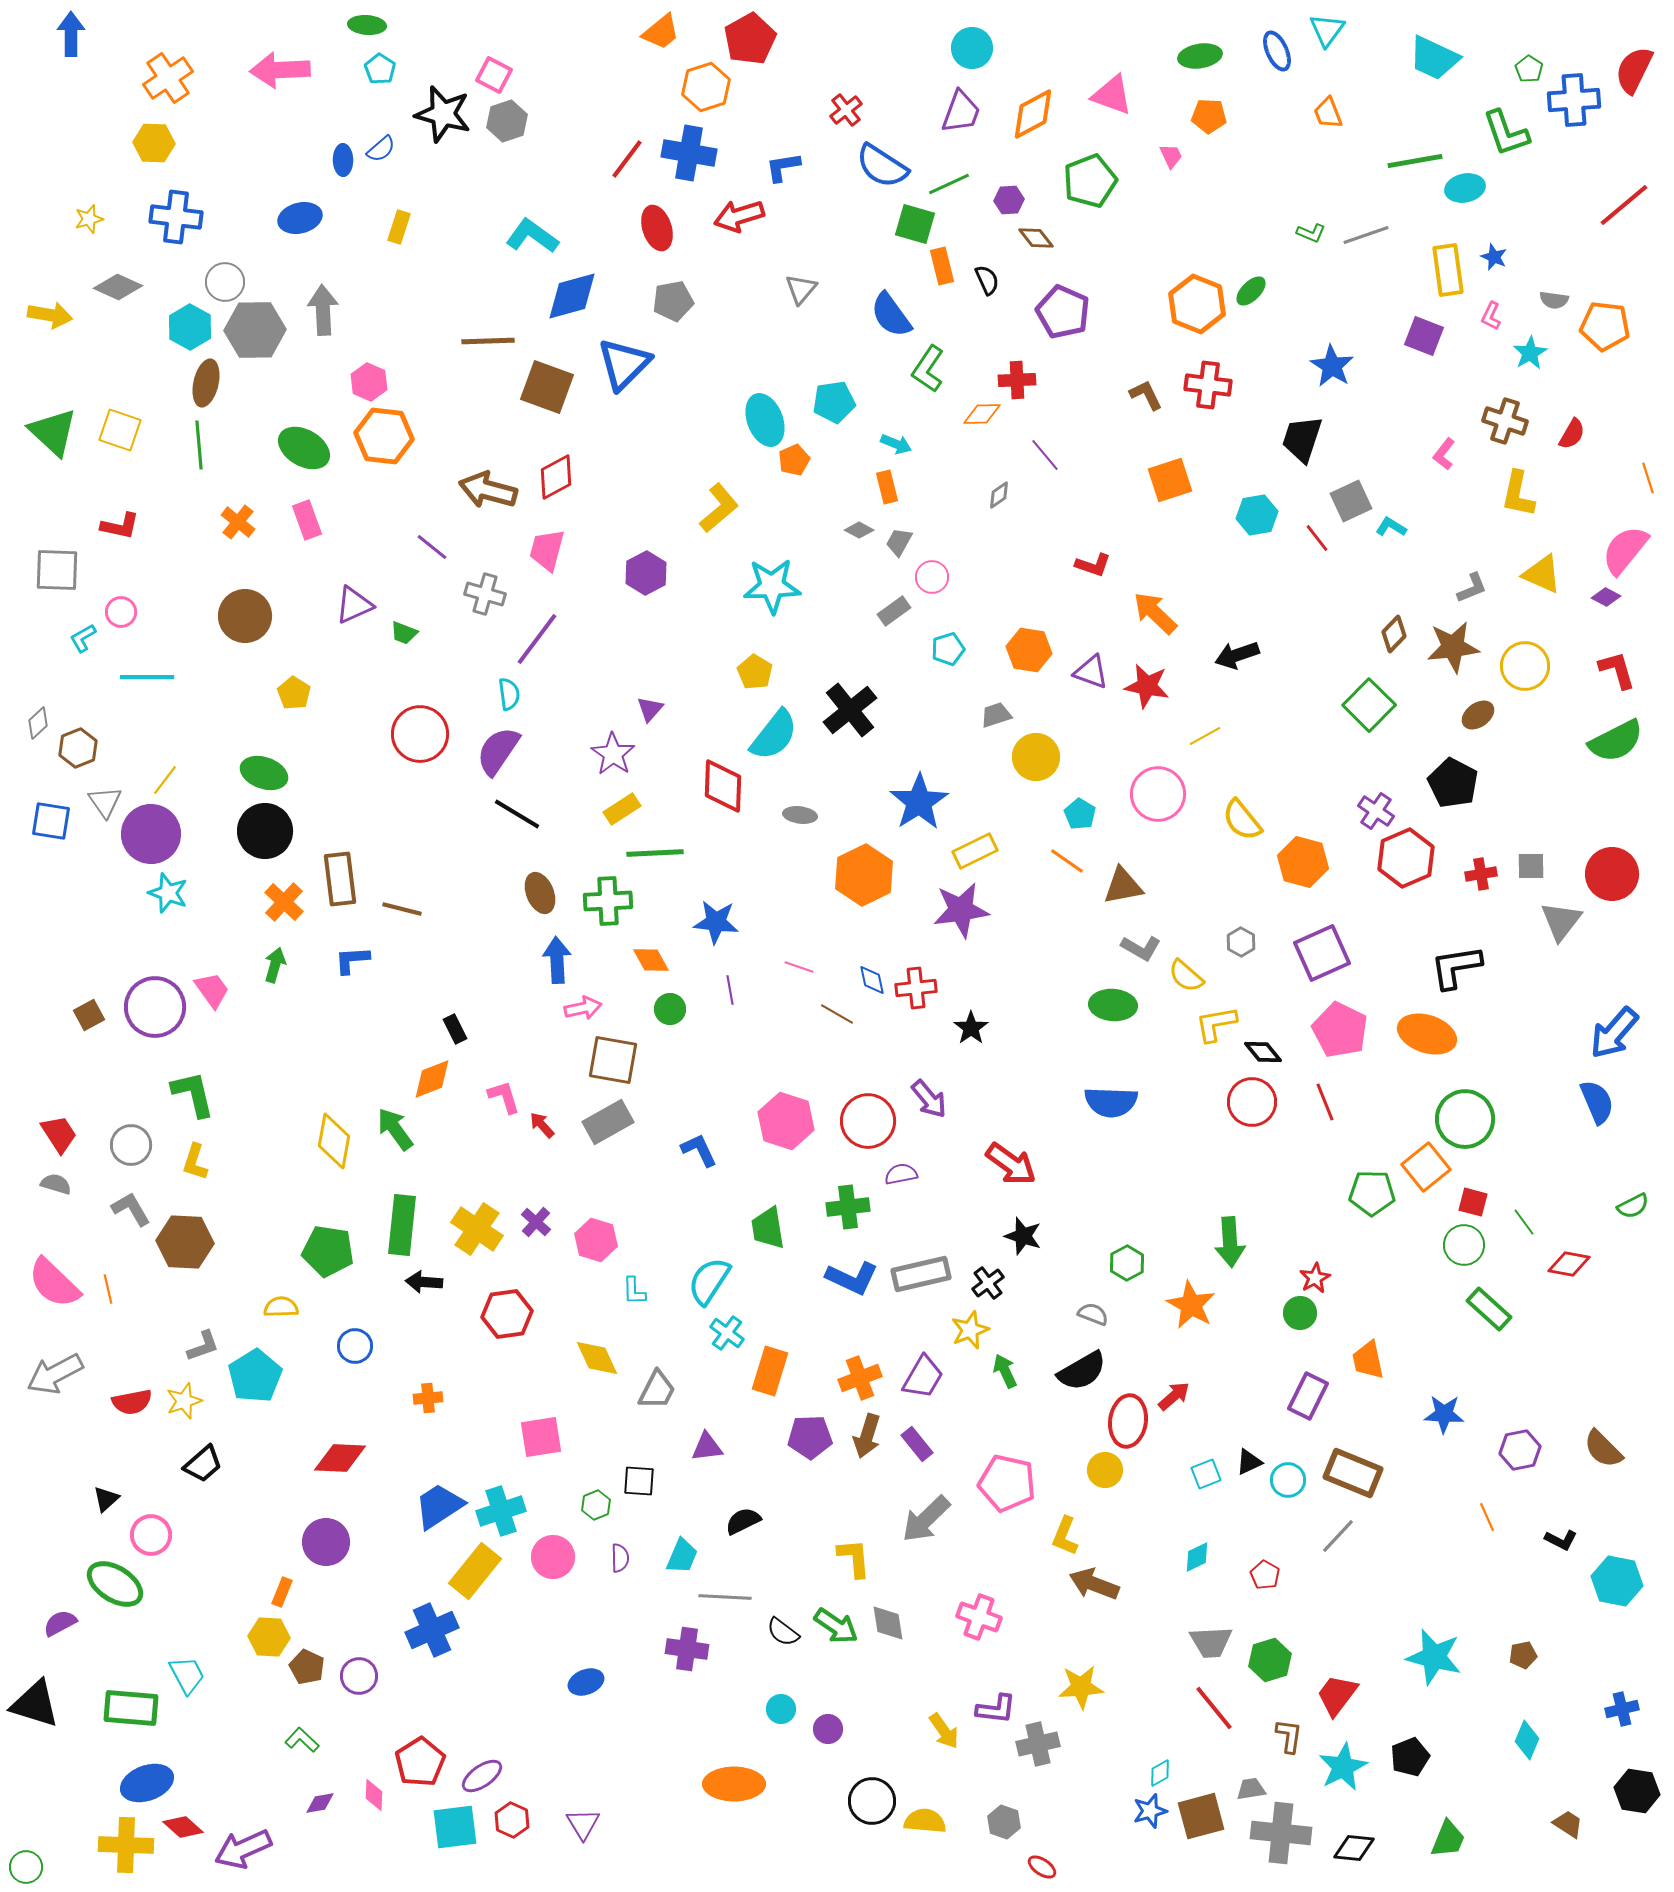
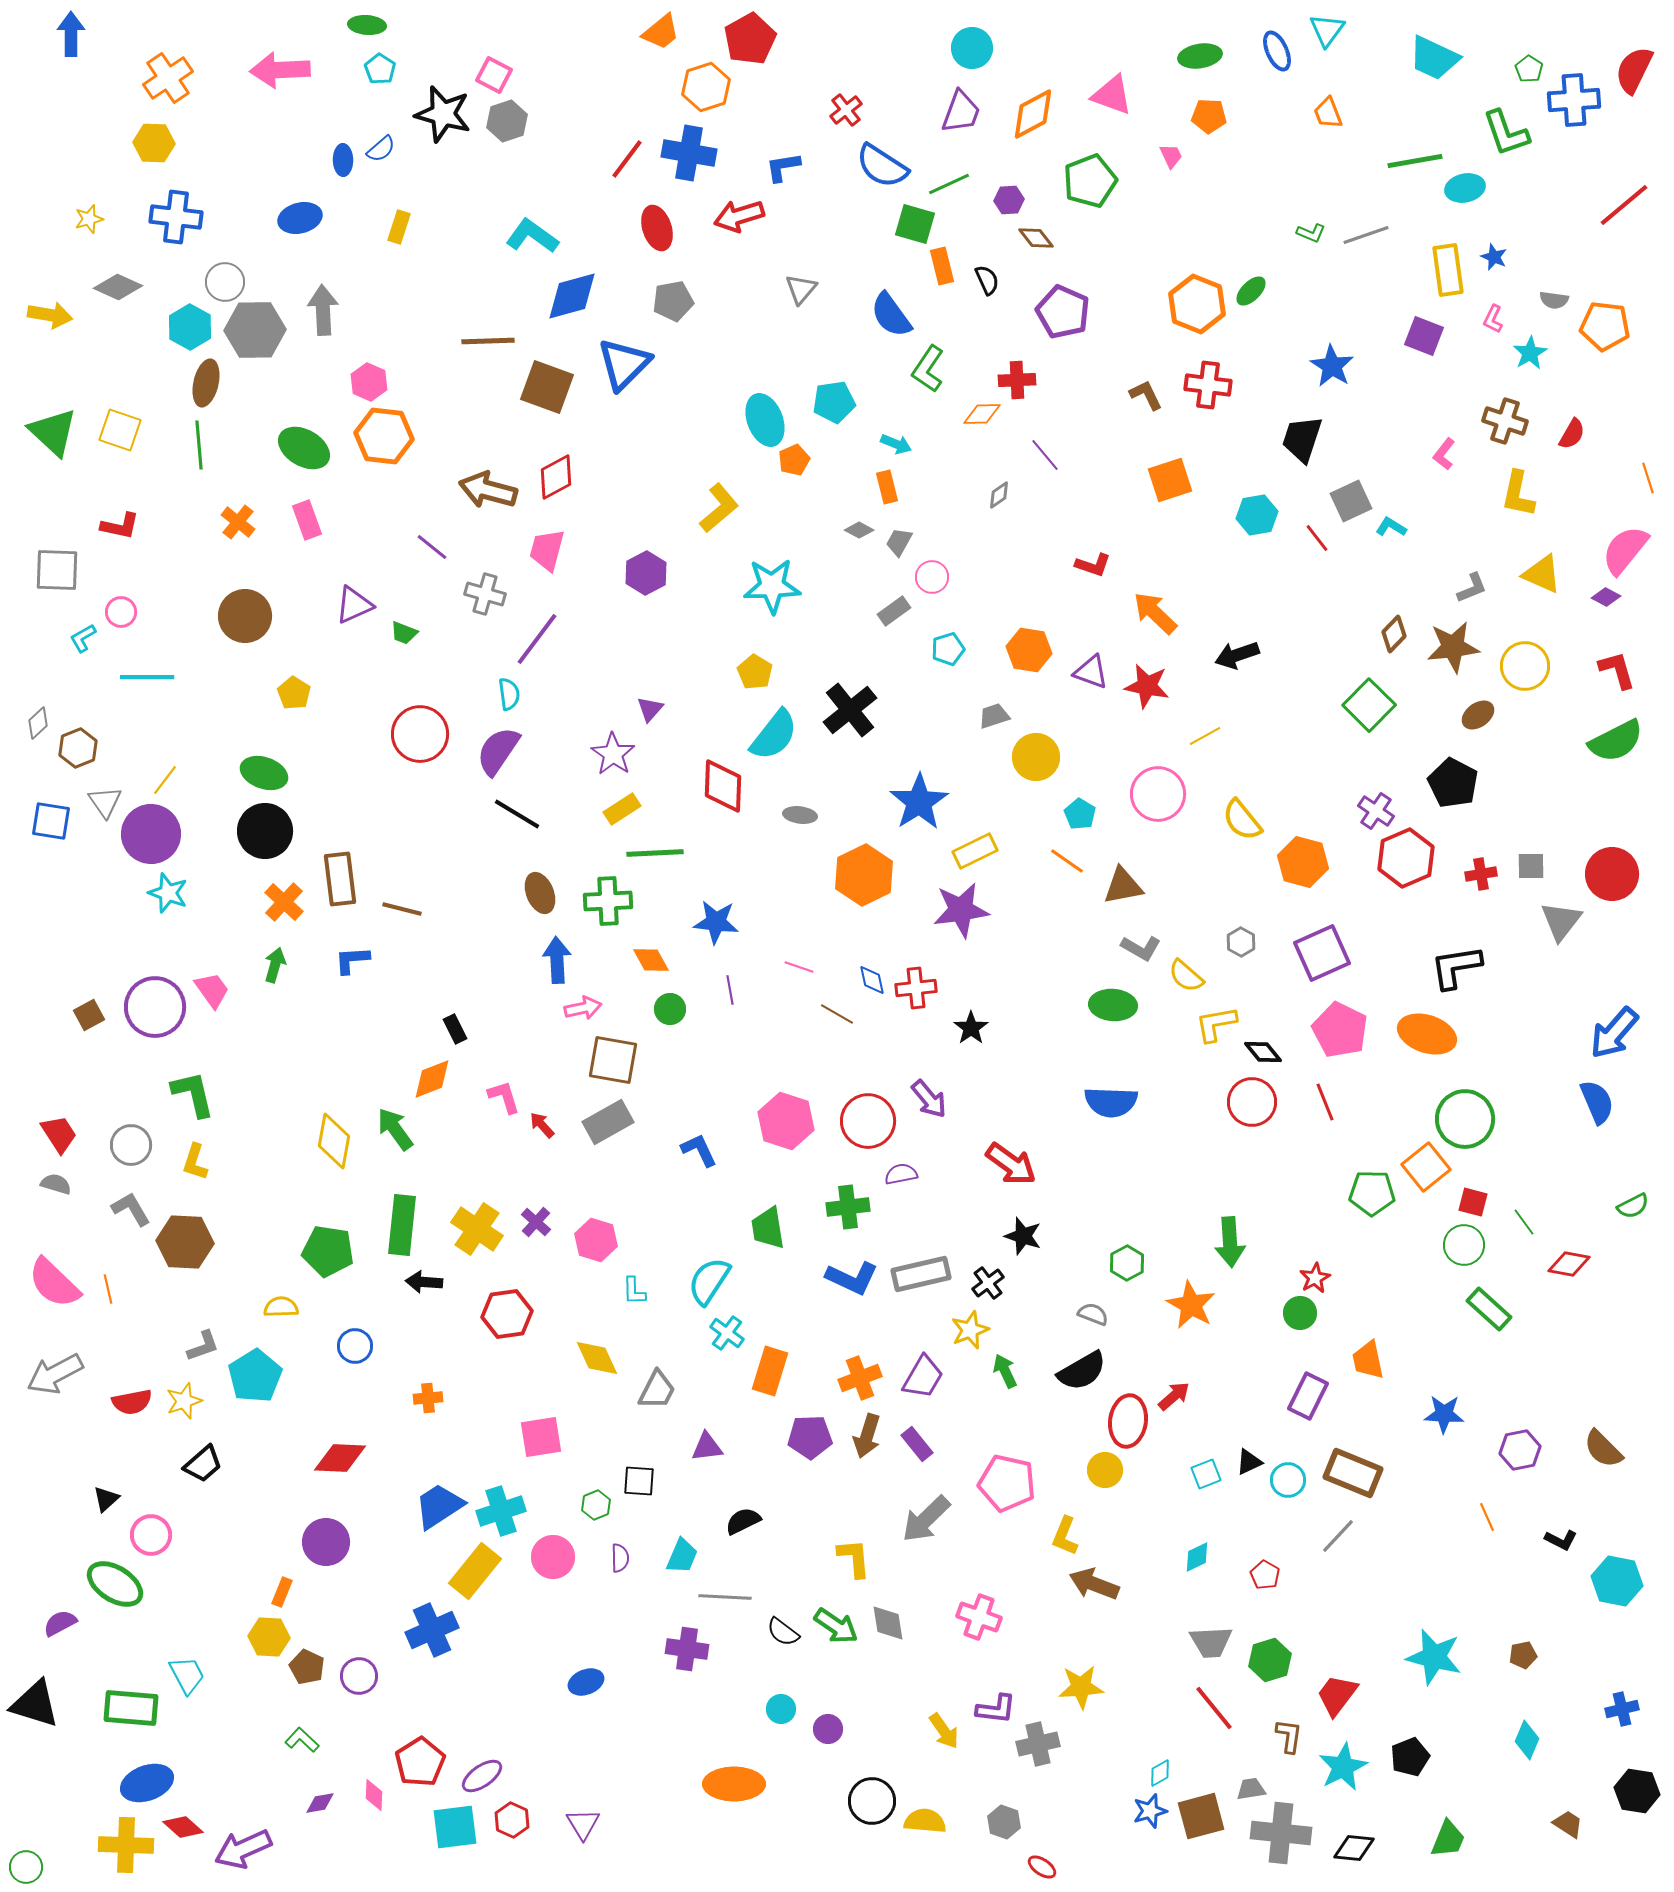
pink L-shape at (1491, 316): moved 2 px right, 3 px down
gray trapezoid at (996, 715): moved 2 px left, 1 px down
